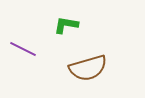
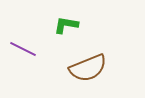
brown semicircle: rotated 6 degrees counterclockwise
